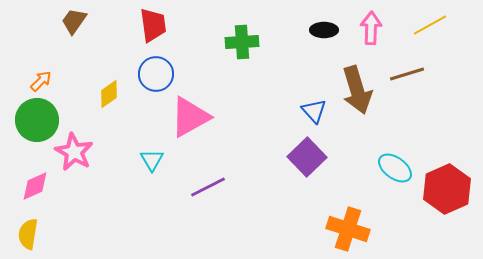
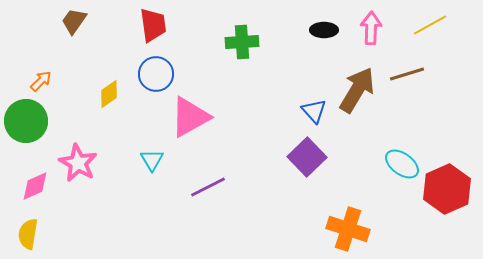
brown arrow: rotated 132 degrees counterclockwise
green circle: moved 11 px left, 1 px down
pink star: moved 4 px right, 11 px down
cyan ellipse: moved 7 px right, 4 px up
